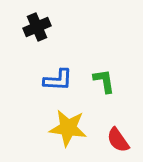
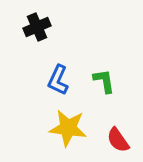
blue L-shape: rotated 112 degrees clockwise
